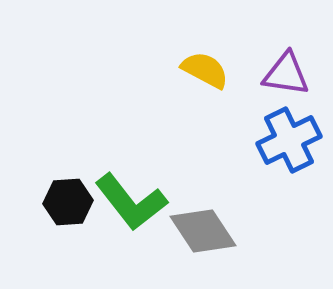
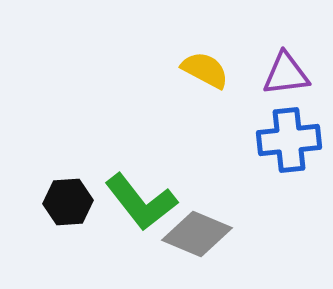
purple triangle: rotated 15 degrees counterclockwise
blue cross: rotated 20 degrees clockwise
green L-shape: moved 10 px right
gray diamond: moved 6 px left, 3 px down; rotated 34 degrees counterclockwise
